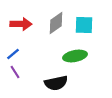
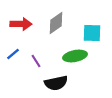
cyan square: moved 8 px right, 8 px down
purple line: moved 21 px right, 11 px up
